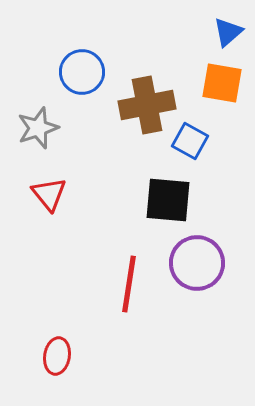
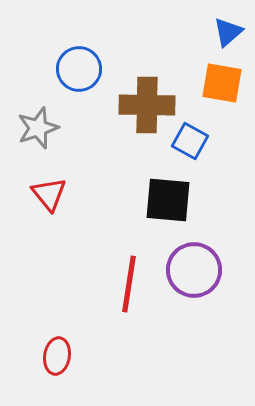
blue circle: moved 3 px left, 3 px up
brown cross: rotated 12 degrees clockwise
purple circle: moved 3 px left, 7 px down
